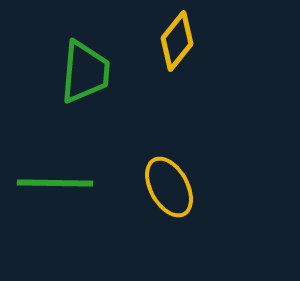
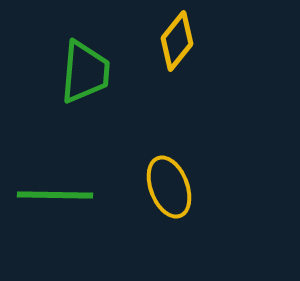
green line: moved 12 px down
yellow ellipse: rotated 8 degrees clockwise
